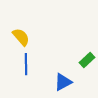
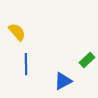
yellow semicircle: moved 4 px left, 5 px up
blue triangle: moved 1 px up
